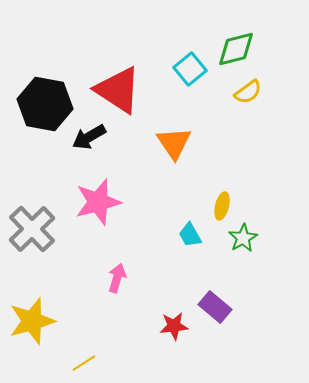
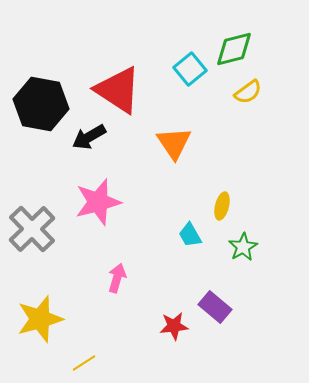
green diamond: moved 2 px left
black hexagon: moved 4 px left
green star: moved 9 px down
yellow star: moved 8 px right, 2 px up
